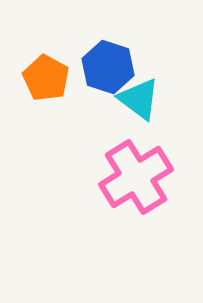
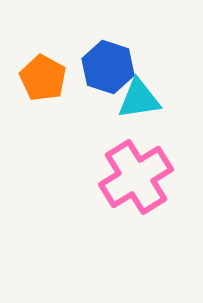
orange pentagon: moved 3 px left
cyan triangle: rotated 45 degrees counterclockwise
